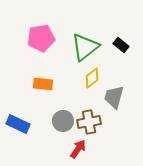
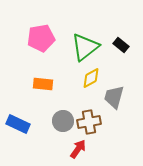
yellow diamond: moved 1 px left; rotated 10 degrees clockwise
